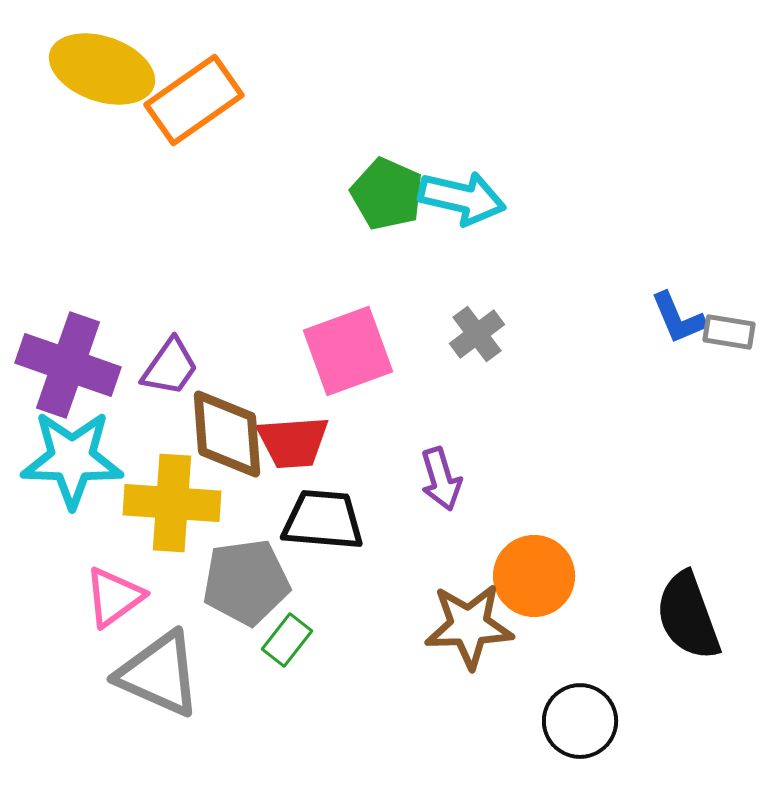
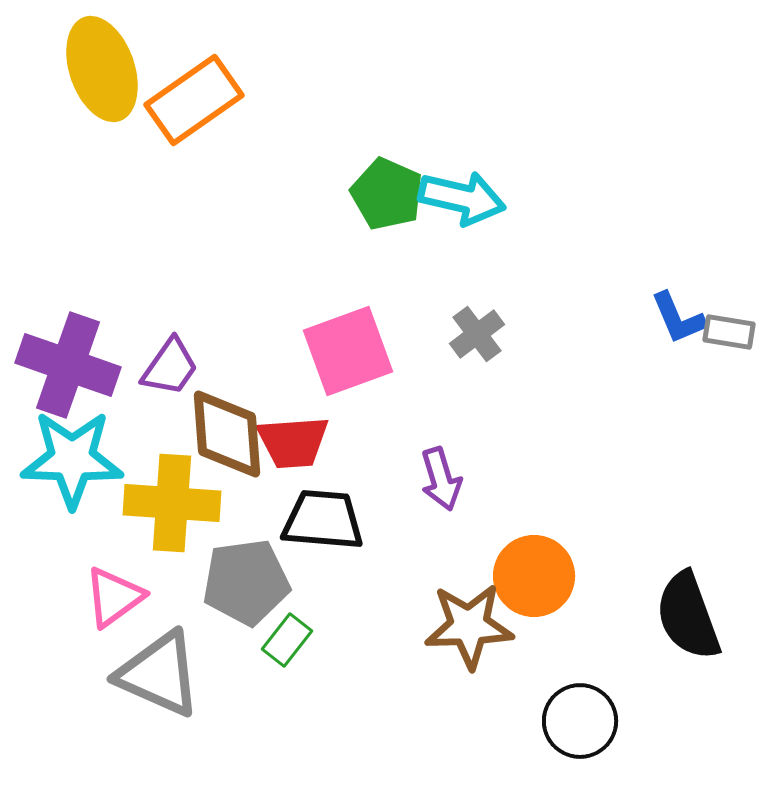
yellow ellipse: rotated 52 degrees clockwise
